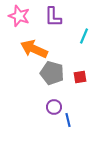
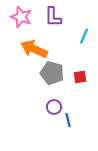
pink star: moved 2 px right, 1 px down
